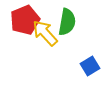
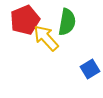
yellow arrow: moved 1 px right, 5 px down
blue square: moved 3 px down
